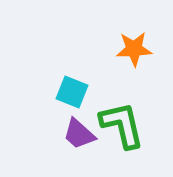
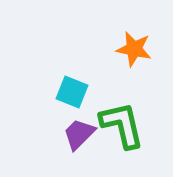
orange star: rotated 15 degrees clockwise
purple trapezoid: rotated 93 degrees clockwise
